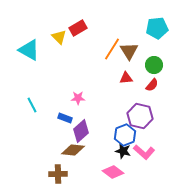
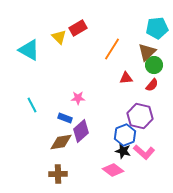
brown triangle: moved 18 px right, 1 px down; rotated 18 degrees clockwise
brown diamond: moved 12 px left, 8 px up; rotated 15 degrees counterclockwise
pink diamond: moved 2 px up
